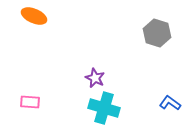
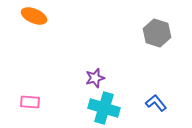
purple star: rotated 30 degrees clockwise
blue L-shape: moved 14 px left; rotated 15 degrees clockwise
